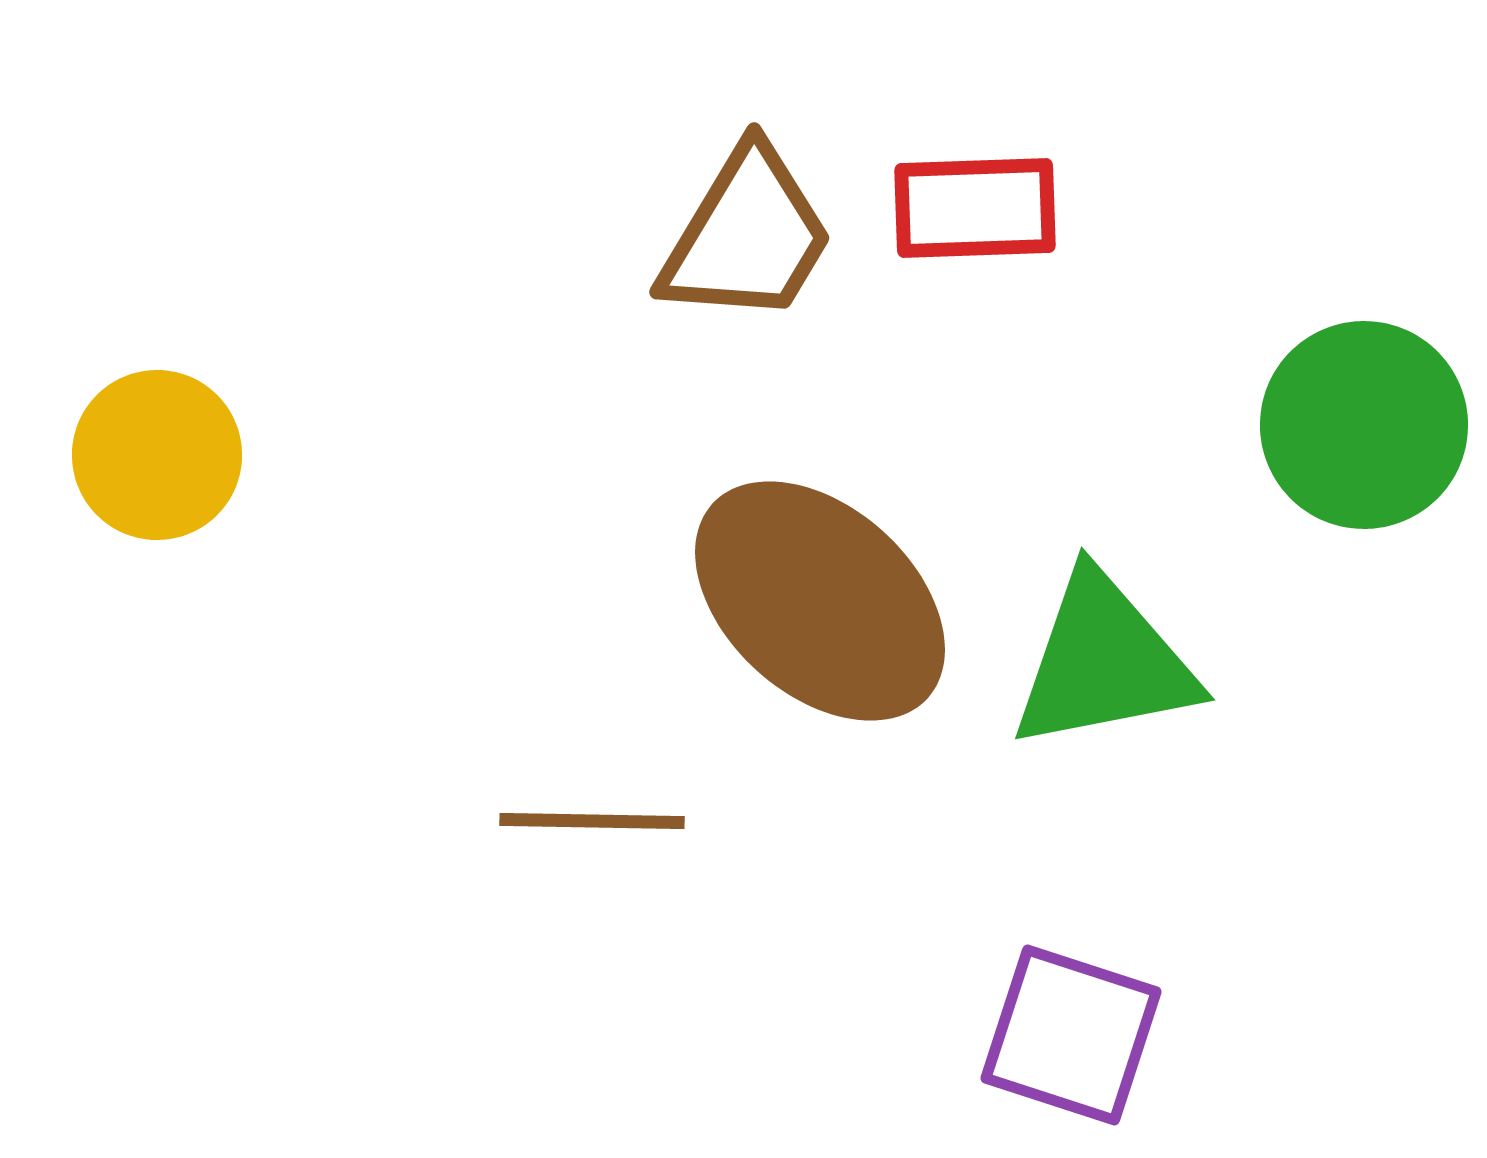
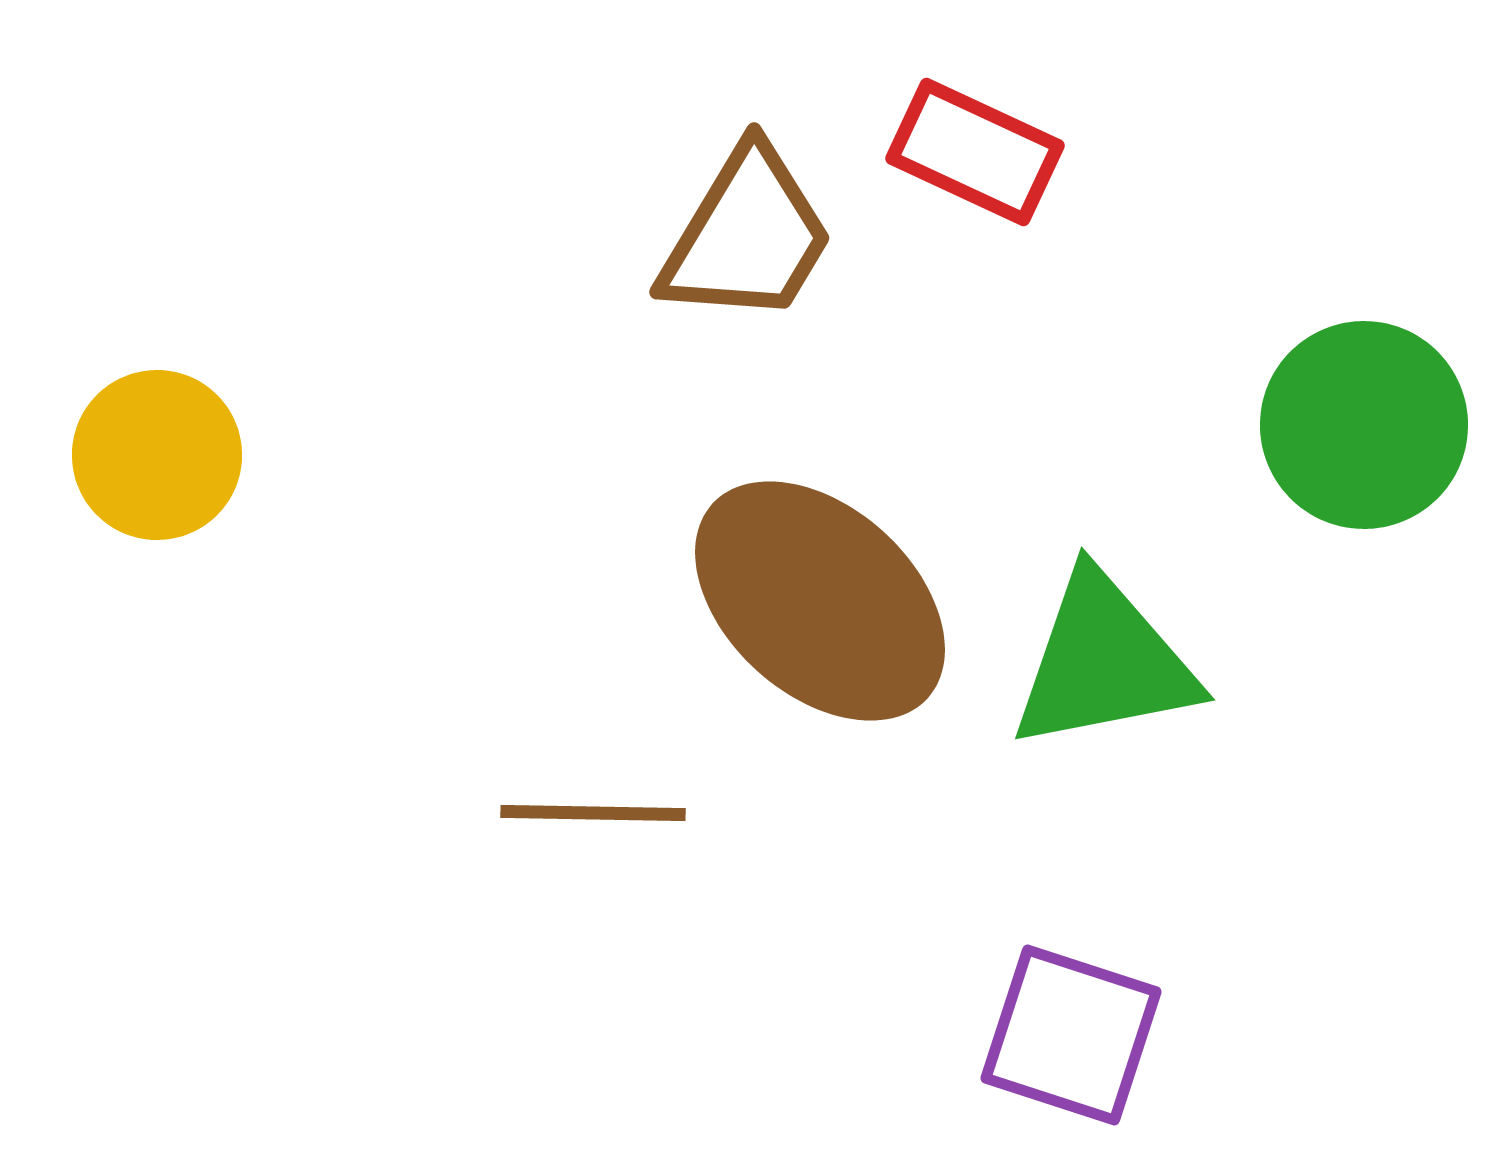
red rectangle: moved 56 px up; rotated 27 degrees clockwise
brown line: moved 1 px right, 8 px up
